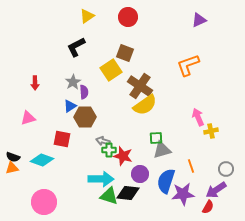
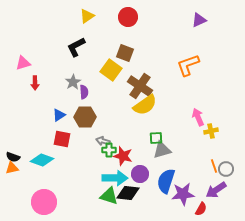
yellow square: rotated 20 degrees counterclockwise
blue triangle: moved 11 px left, 9 px down
pink triangle: moved 5 px left, 55 px up
orange line: moved 23 px right
cyan arrow: moved 14 px right, 1 px up
red semicircle: moved 7 px left, 2 px down
